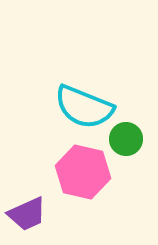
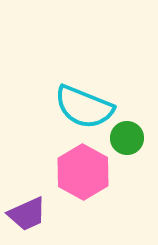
green circle: moved 1 px right, 1 px up
pink hexagon: rotated 16 degrees clockwise
